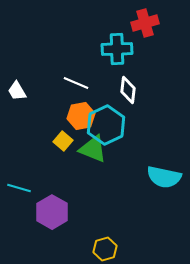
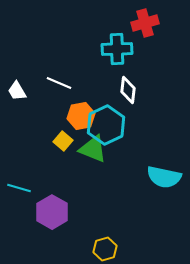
white line: moved 17 px left
